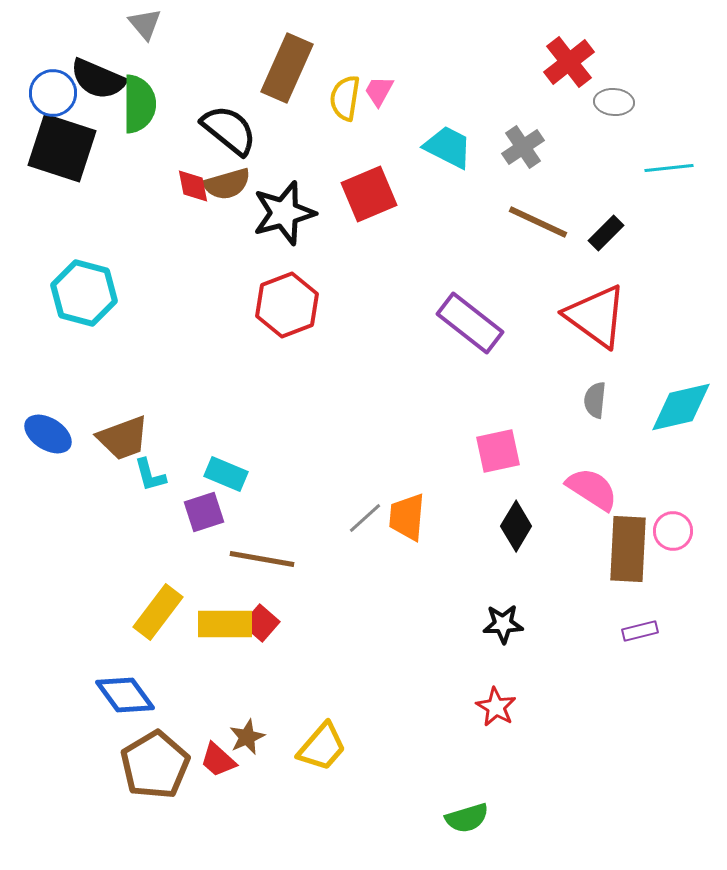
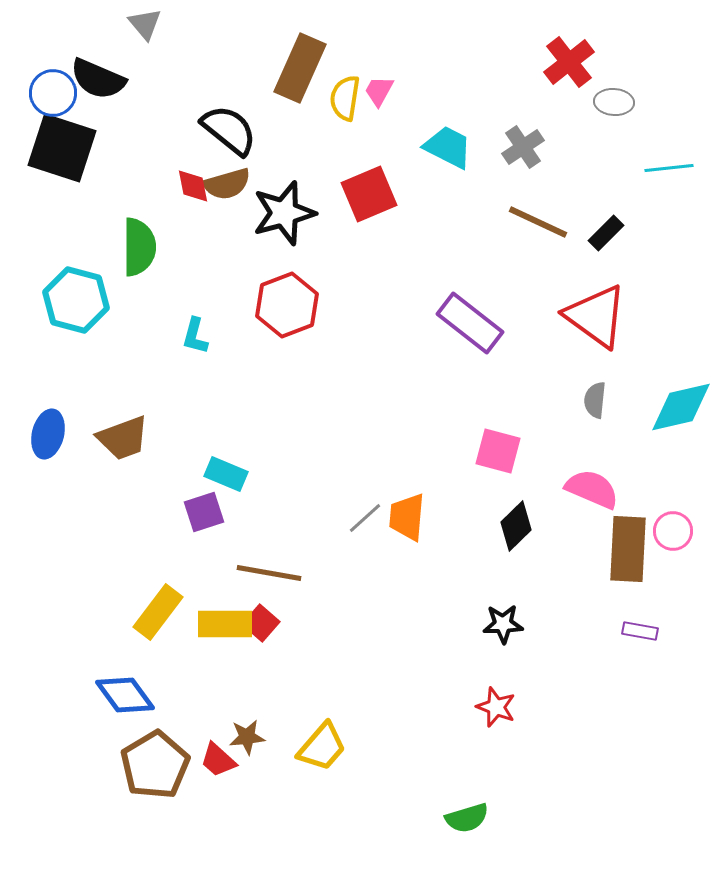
brown rectangle at (287, 68): moved 13 px right
green semicircle at (139, 104): moved 143 px down
cyan hexagon at (84, 293): moved 8 px left, 7 px down
blue ellipse at (48, 434): rotated 72 degrees clockwise
pink square at (498, 451): rotated 27 degrees clockwise
cyan L-shape at (150, 475): moved 45 px right, 139 px up; rotated 30 degrees clockwise
pink semicircle at (592, 489): rotated 10 degrees counterclockwise
black diamond at (516, 526): rotated 15 degrees clockwise
brown line at (262, 559): moved 7 px right, 14 px down
purple rectangle at (640, 631): rotated 24 degrees clockwise
red star at (496, 707): rotated 9 degrees counterclockwise
brown star at (247, 737): rotated 18 degrees clockwise
